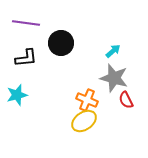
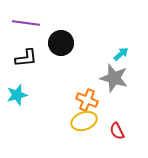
cyan arrow: moved 8 px right, 3 px down
red semicircle: moved 9 px left, 31 px down
yellow ellipse: rotated 15 degrees clockwise
